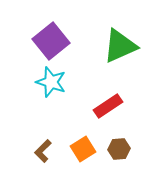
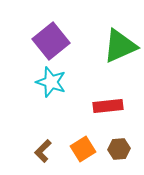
red rectangle: rotated 28 degrees clockwise
